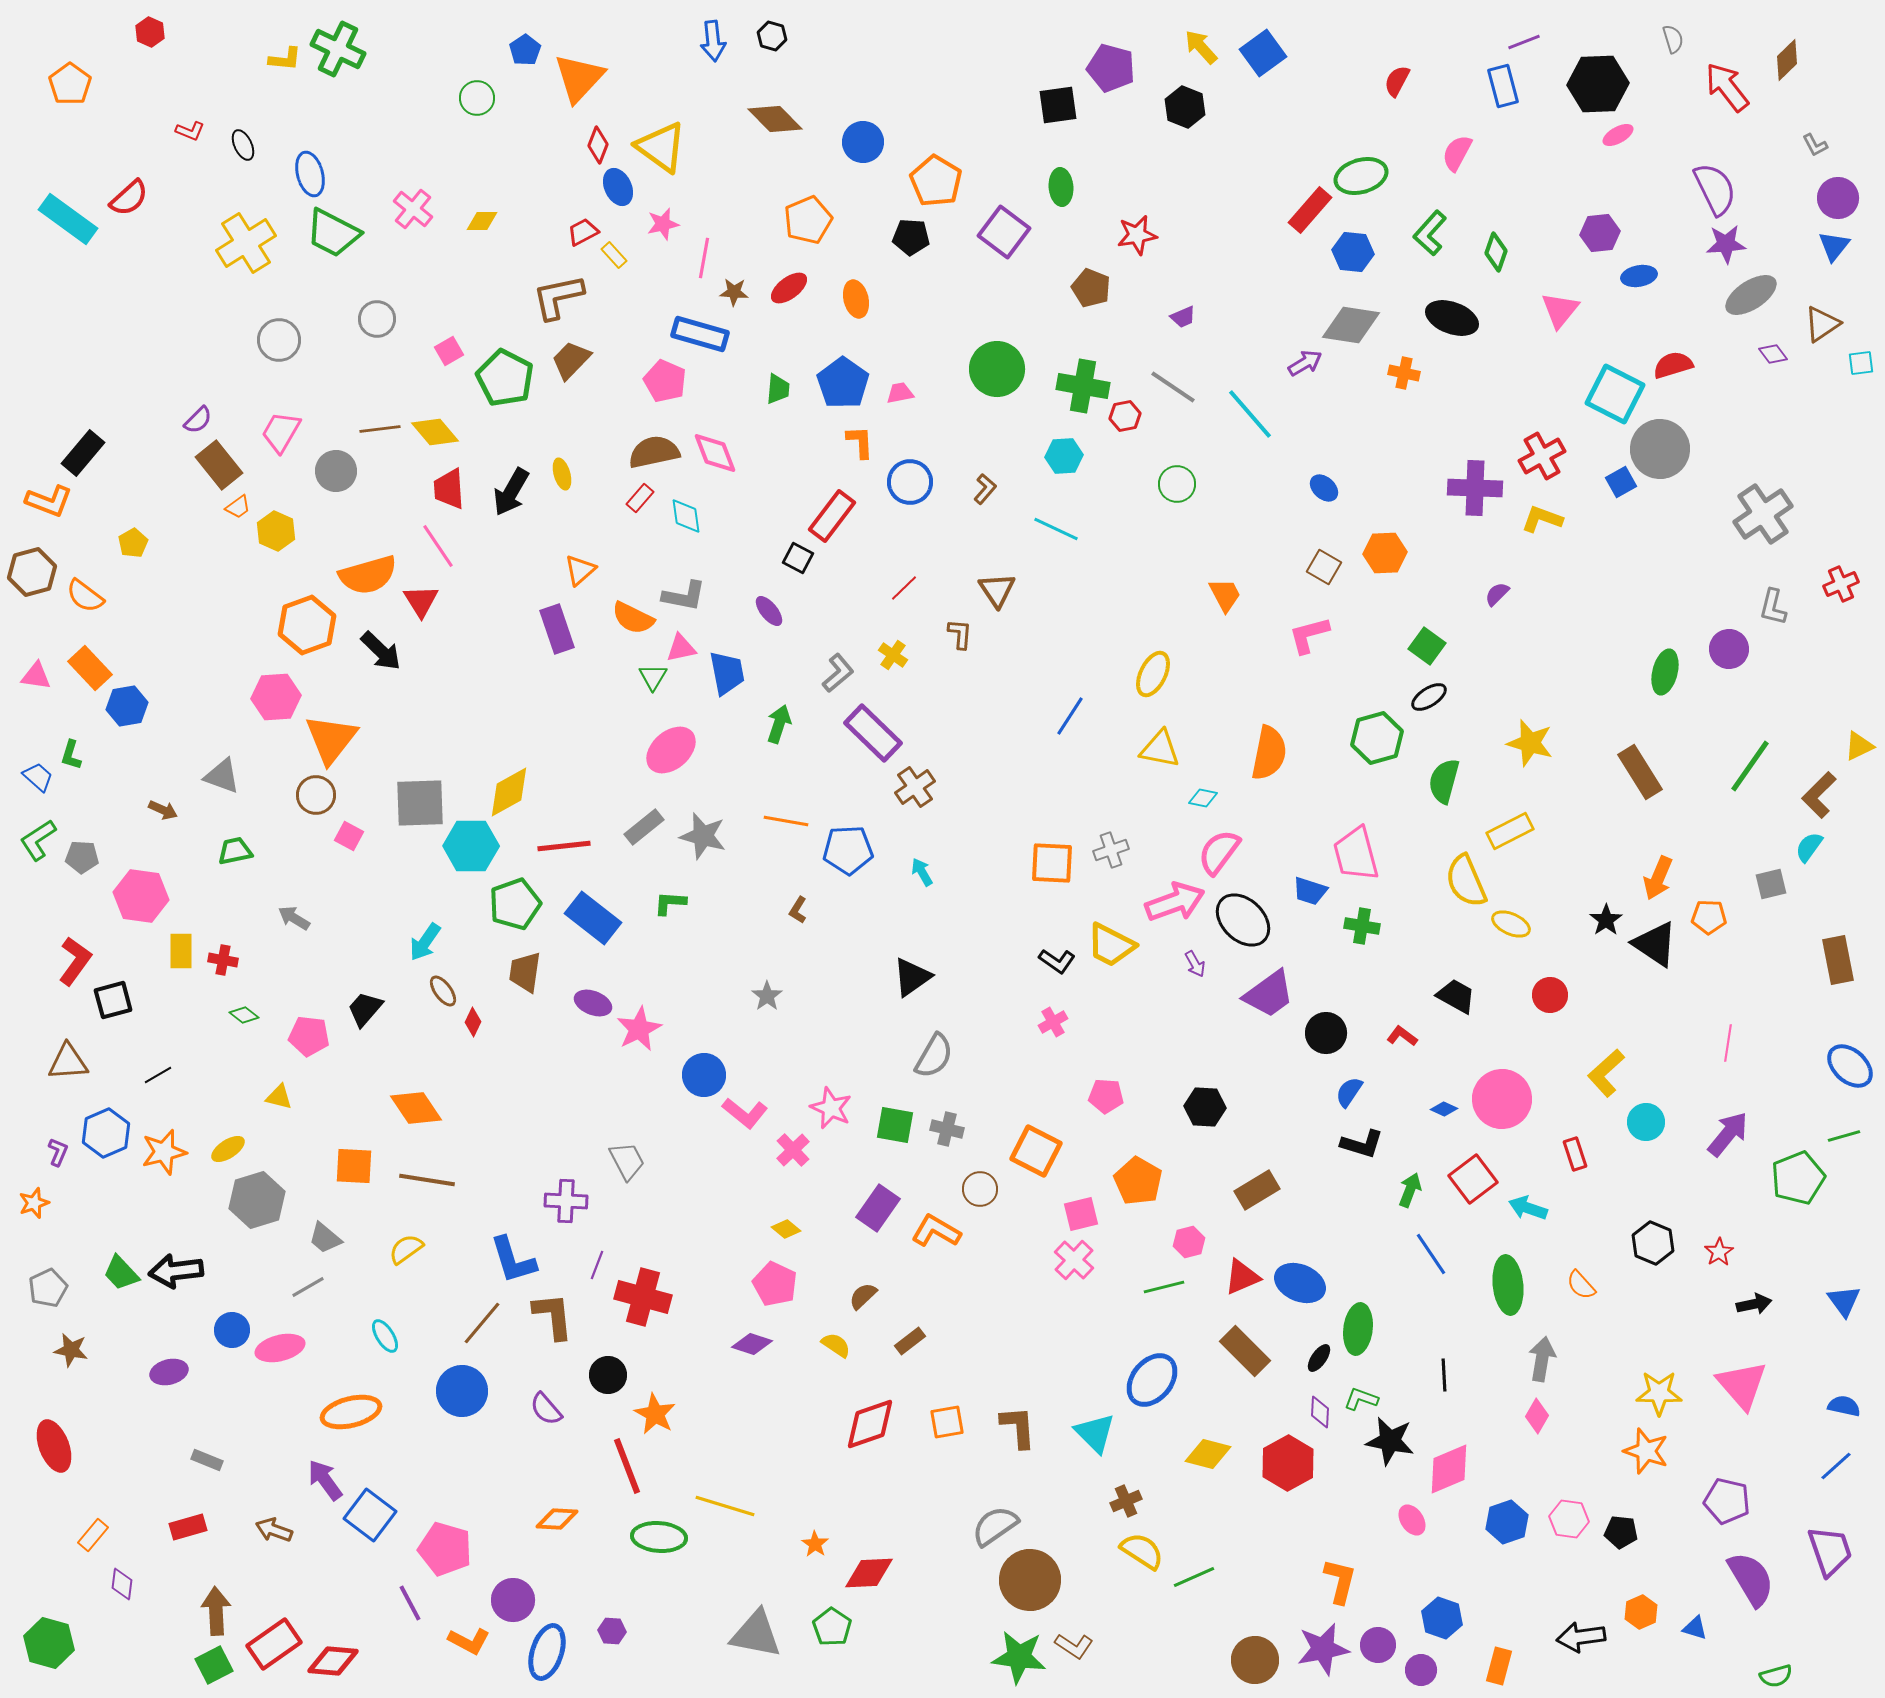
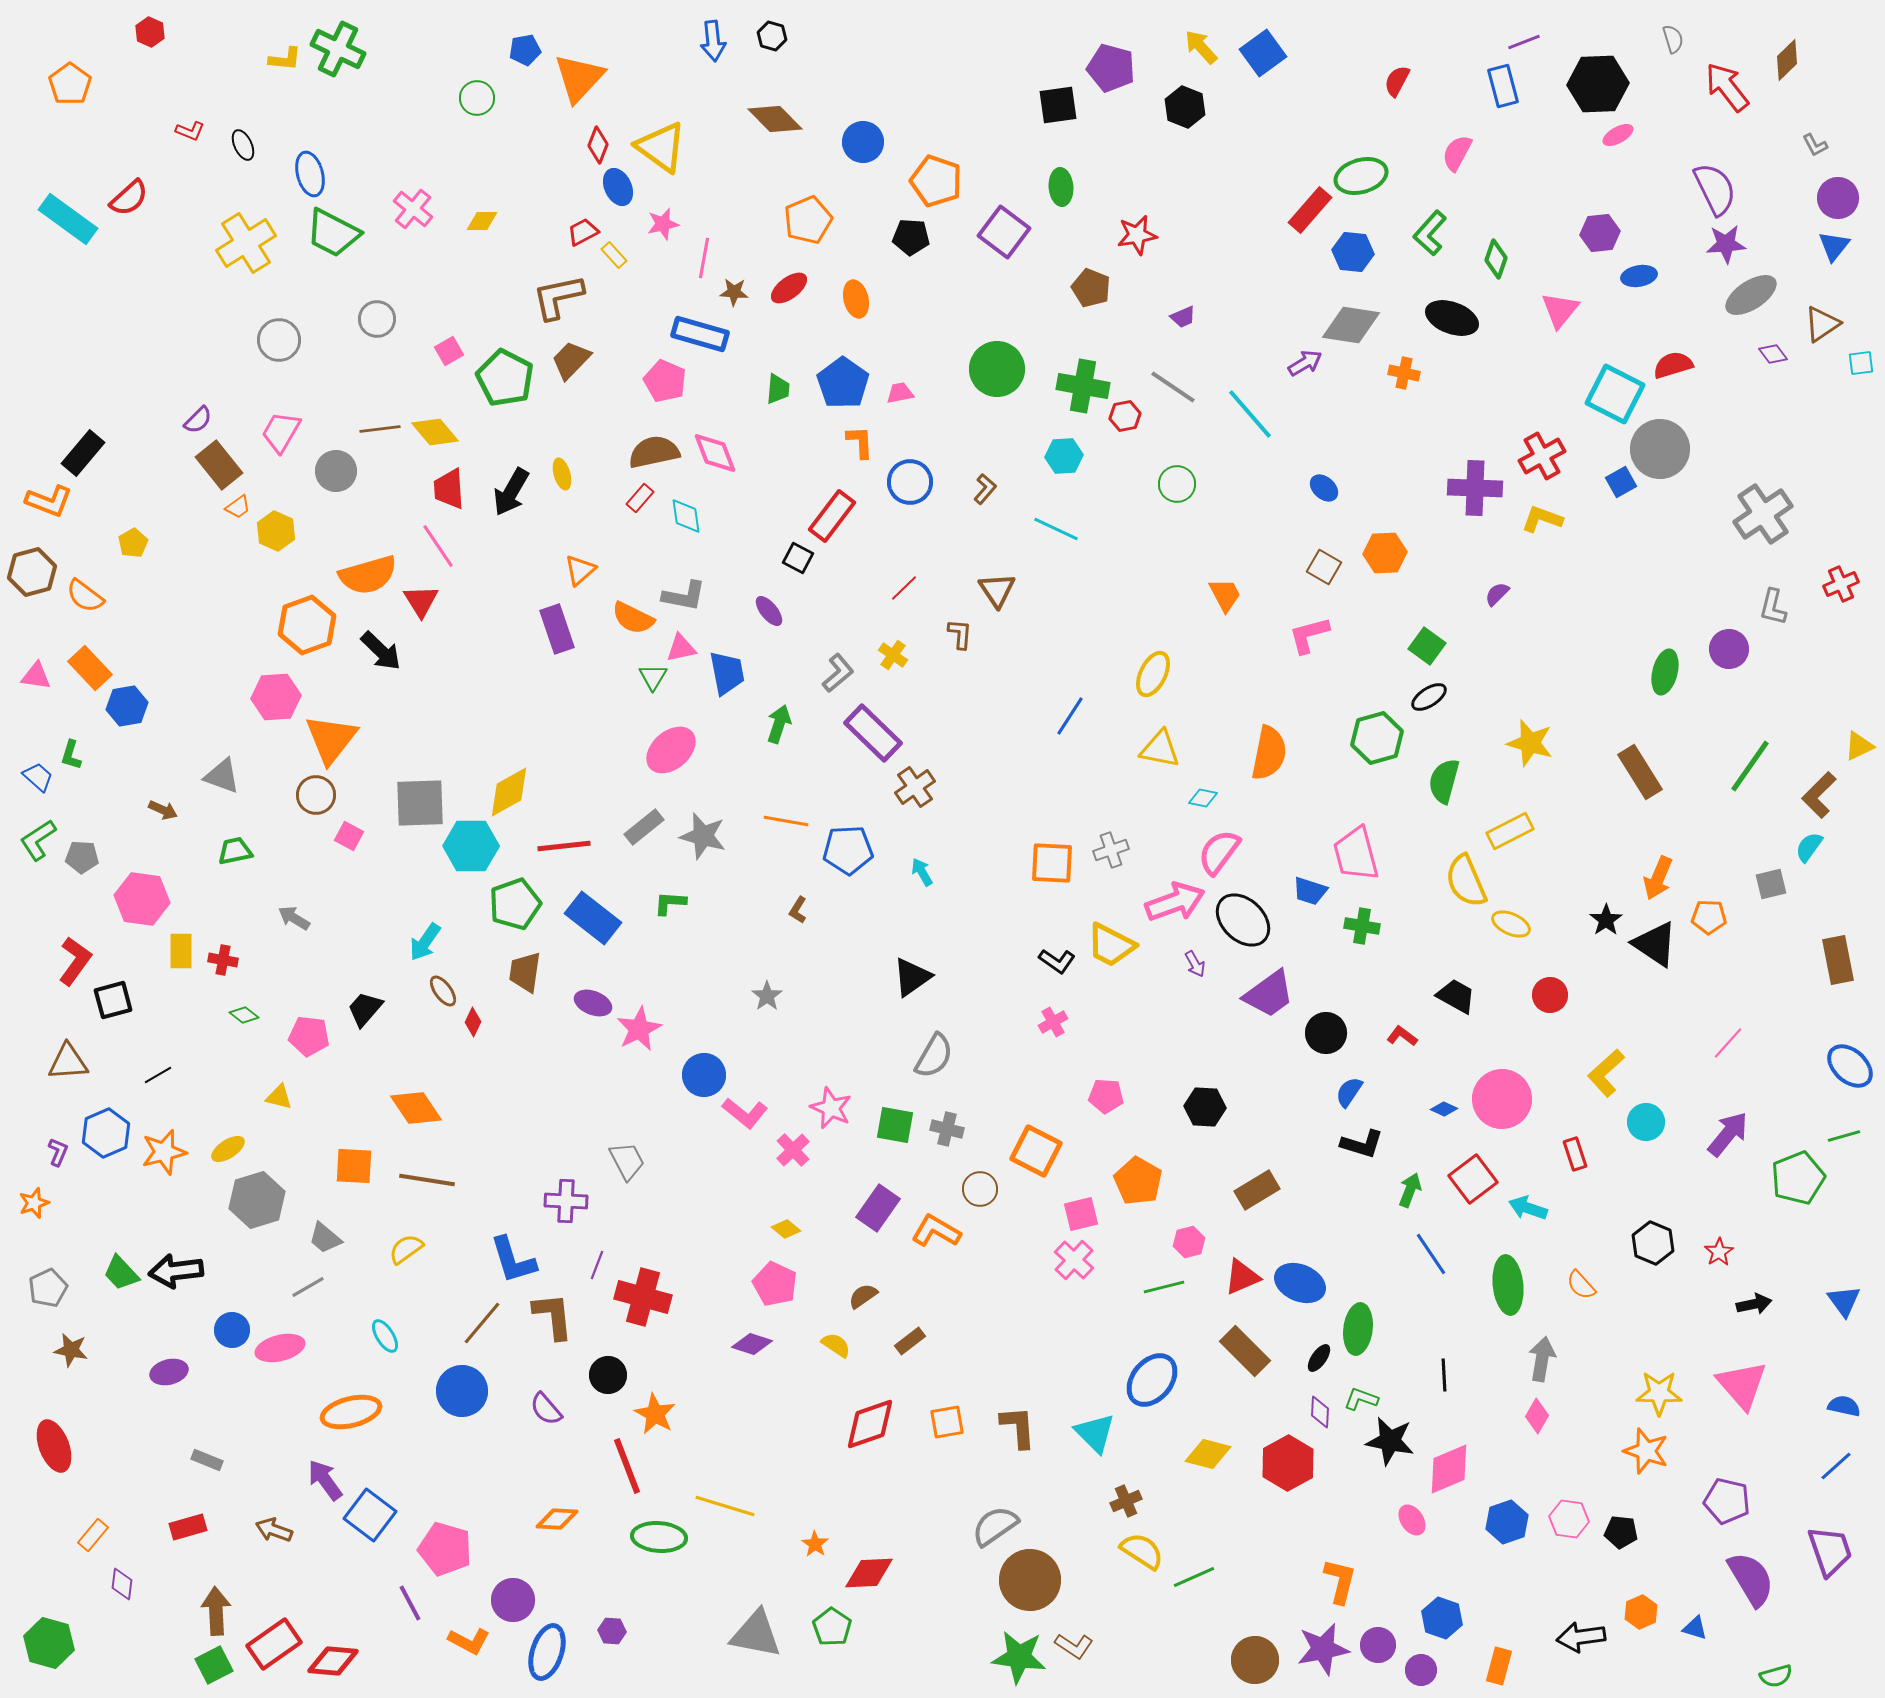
blue pentagon at (525, 50): rotated 24 degrees clockwise
orange pentagon at (936, 181): rotated 12 degrees counterclockwise
green diamond at (1496, 252): moved 7 px down
pink hexagon at (141, 896): moved 1 px right, 3 px down
pink line at (1728, 1043): rotated 33 degrees clockwise
brown semicircle at (863, 1296): rotated 8 degrees clockwise
